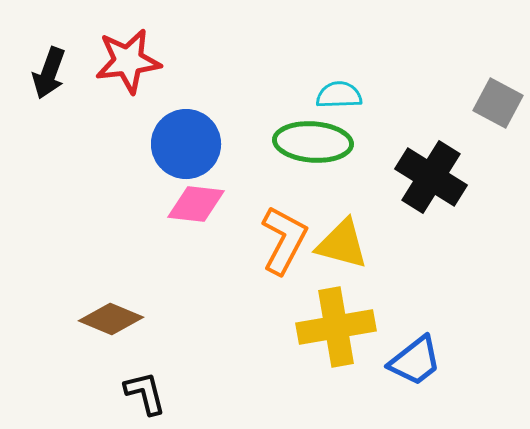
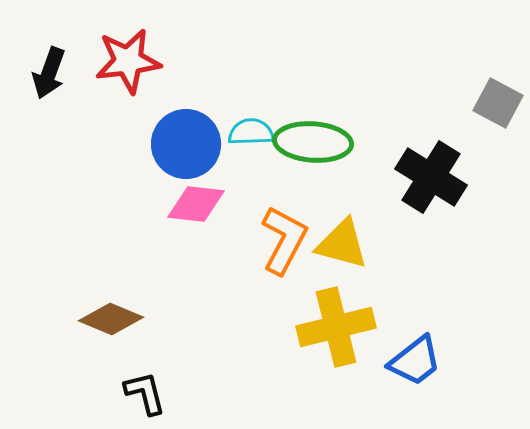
cyan semicircle: moved 88 px left, 37 px down
yellow cross: rotated 4 degrees counterclockwise
